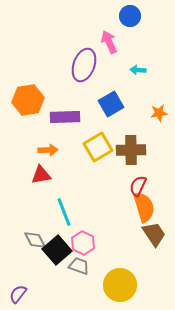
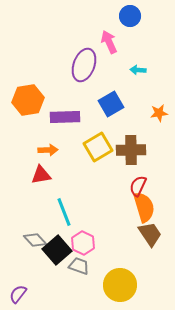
brown trapezoid: moved 4 px left
gray diamond: rotated 15 degrees counterclockwise
